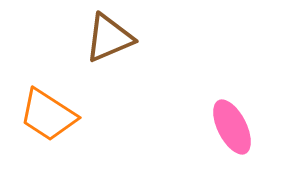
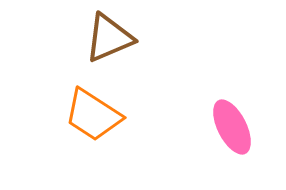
orange trapezoid: moved 45 px right
